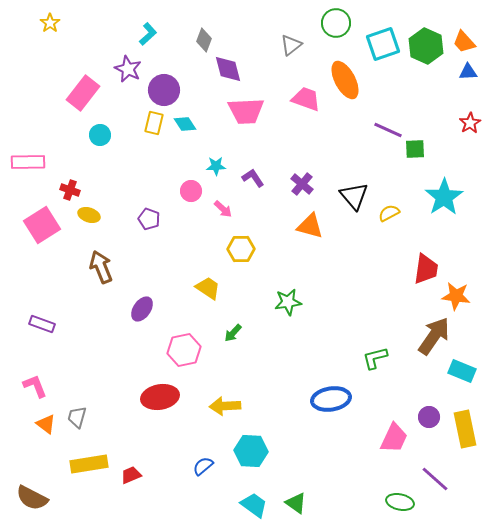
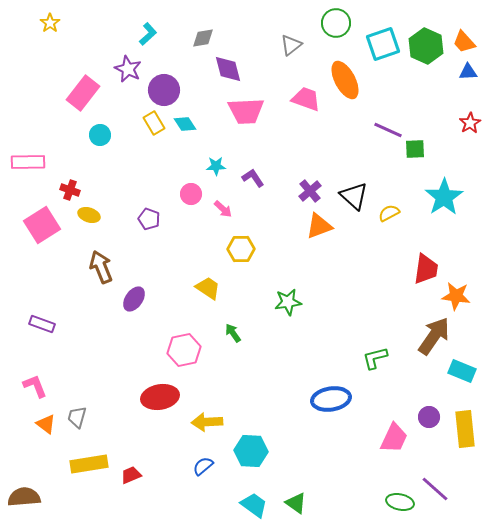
gray diamond at (204, 40): moved 1 px left, 2 px up; rotated 60 degrees clockwise
yellow rectangle at (154, 123): rotated 45 degrees counterclockwise
purple cross at (302, 184): moved 8 px right, 7 px down; rotated 10 degrees clockwise
pink circle at (191, 191): moved 3 px down
black triangle at (354, 196): rotated 8 degrees counterclockwise
orange triangle at (310, 226): moved 9 px right; rotated 36 degrees counterclockwise
purple ellipse at (142, 309): moved 8 px left, 10 px up
green arrow at (233, 333): rotated 102 degrees clockwise
yellow arrow at (225, 406): moved 18 px left, 16 px down
yellow rectangle at (465, 429): rotated 6 degrees clockwise
purple line at (435, 479): moved 10 px down
brown semicircle at (32, 498): moved 8 px left, 1 px up; rotated 148 degrees clockwise
